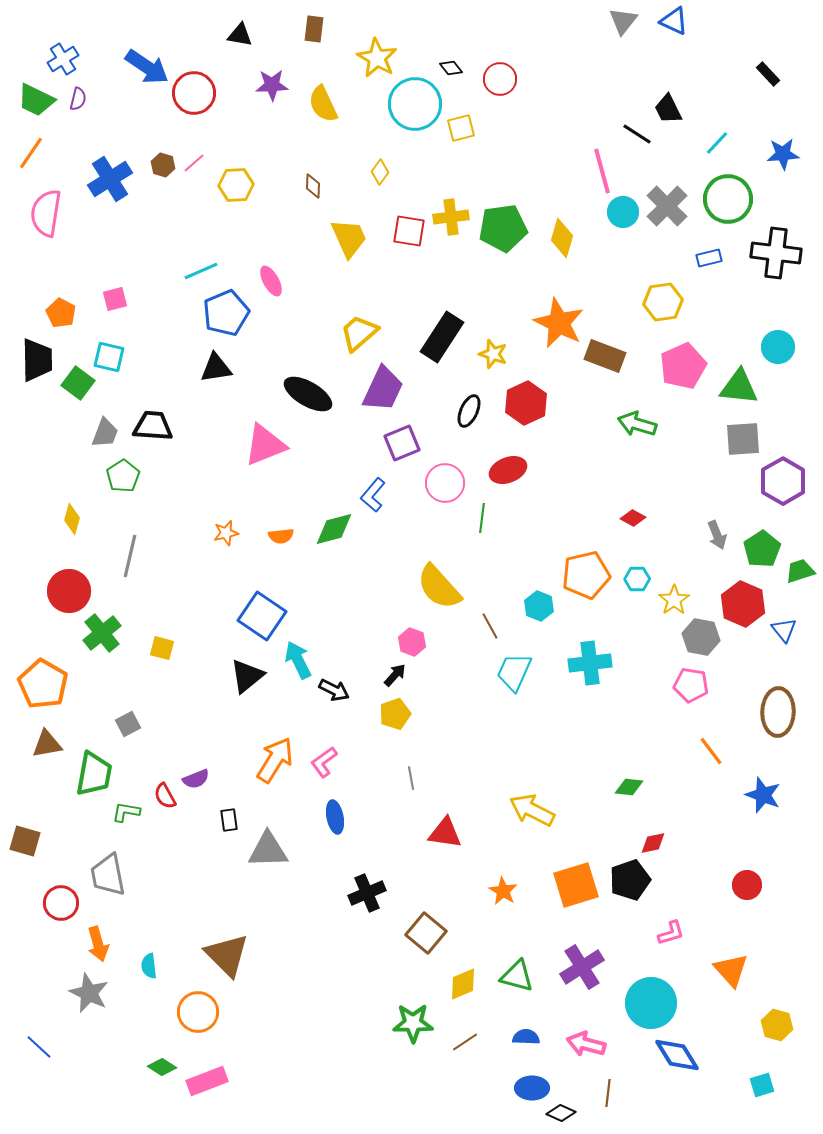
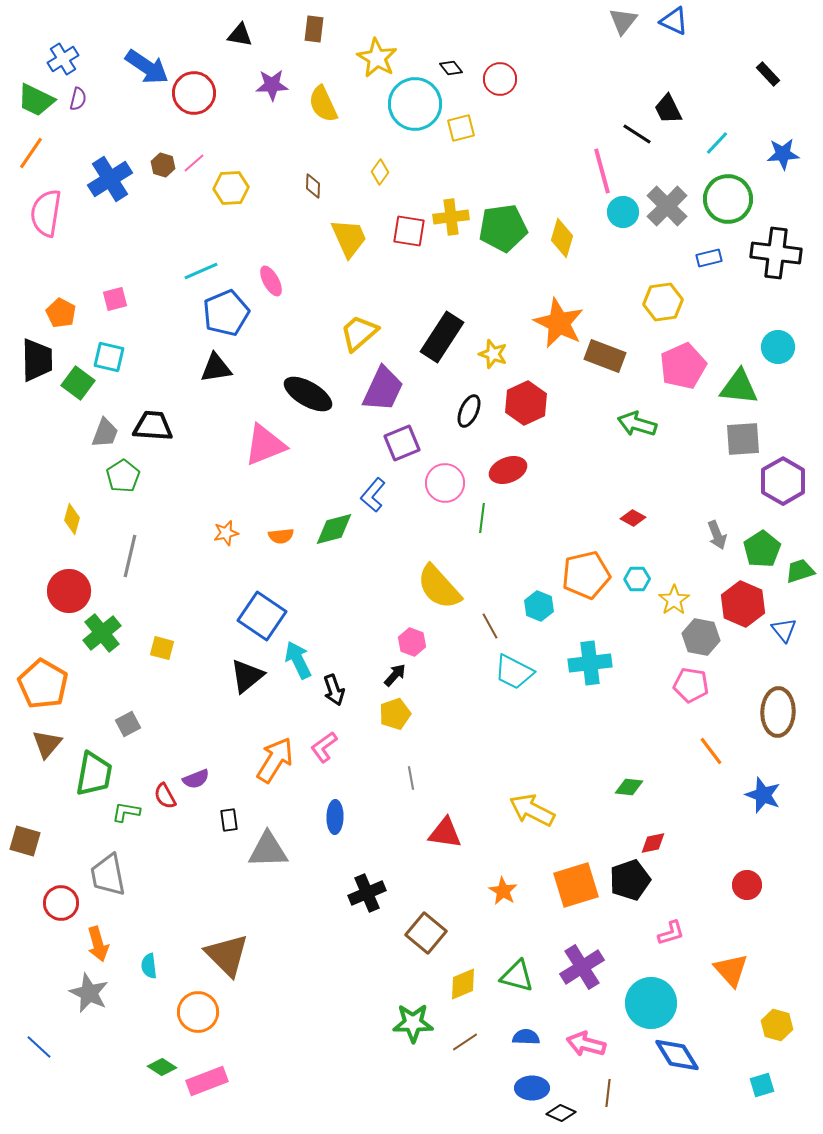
yellow hexagon at (236, 185): moved 5 px left, 3 px down
cyan trapezoid at (514, 672): rotated 87 degrees counterclockwise
black arrow at (334, 690): rotated 44 degrees clockwise
brown triangle at (47, 744): rotated 40 degrees counterclockwise
pink L-shape at (324, 762): moved 15 px up
blue ellipse at (335, 817): rotated 12 degrees clockwise
